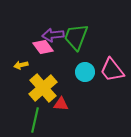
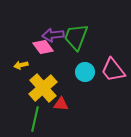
pink trapezoid: moved 1 px right
green line: moved 1 px up
